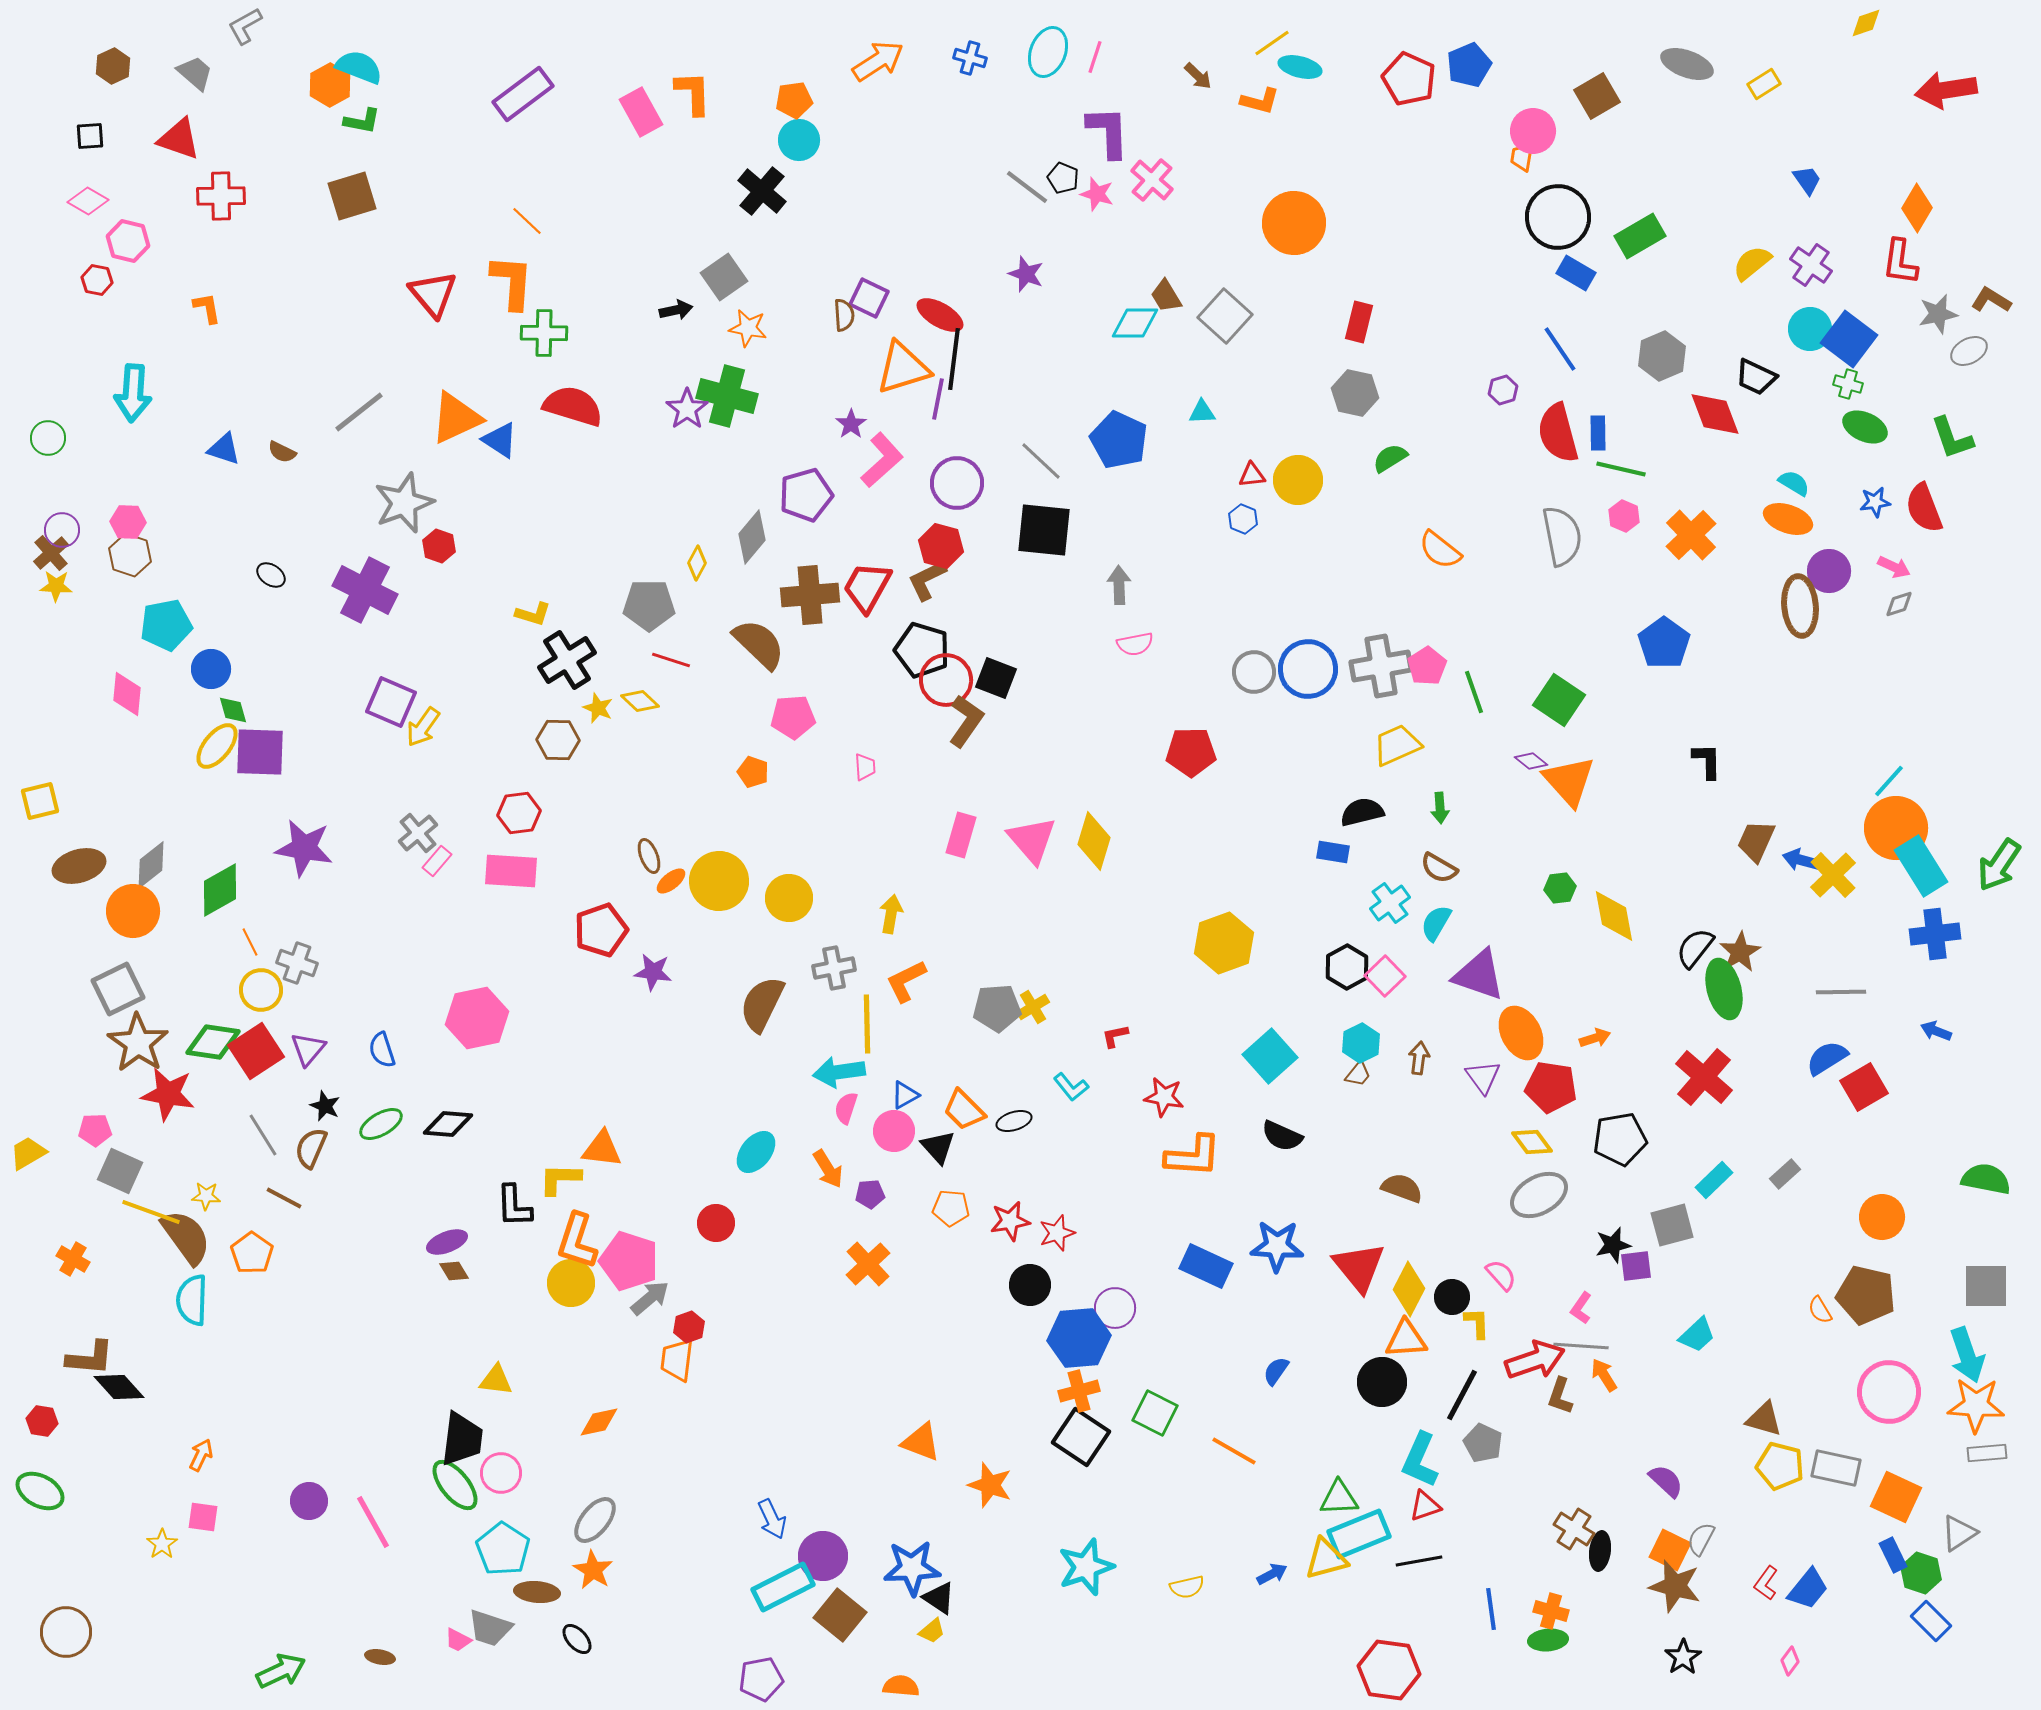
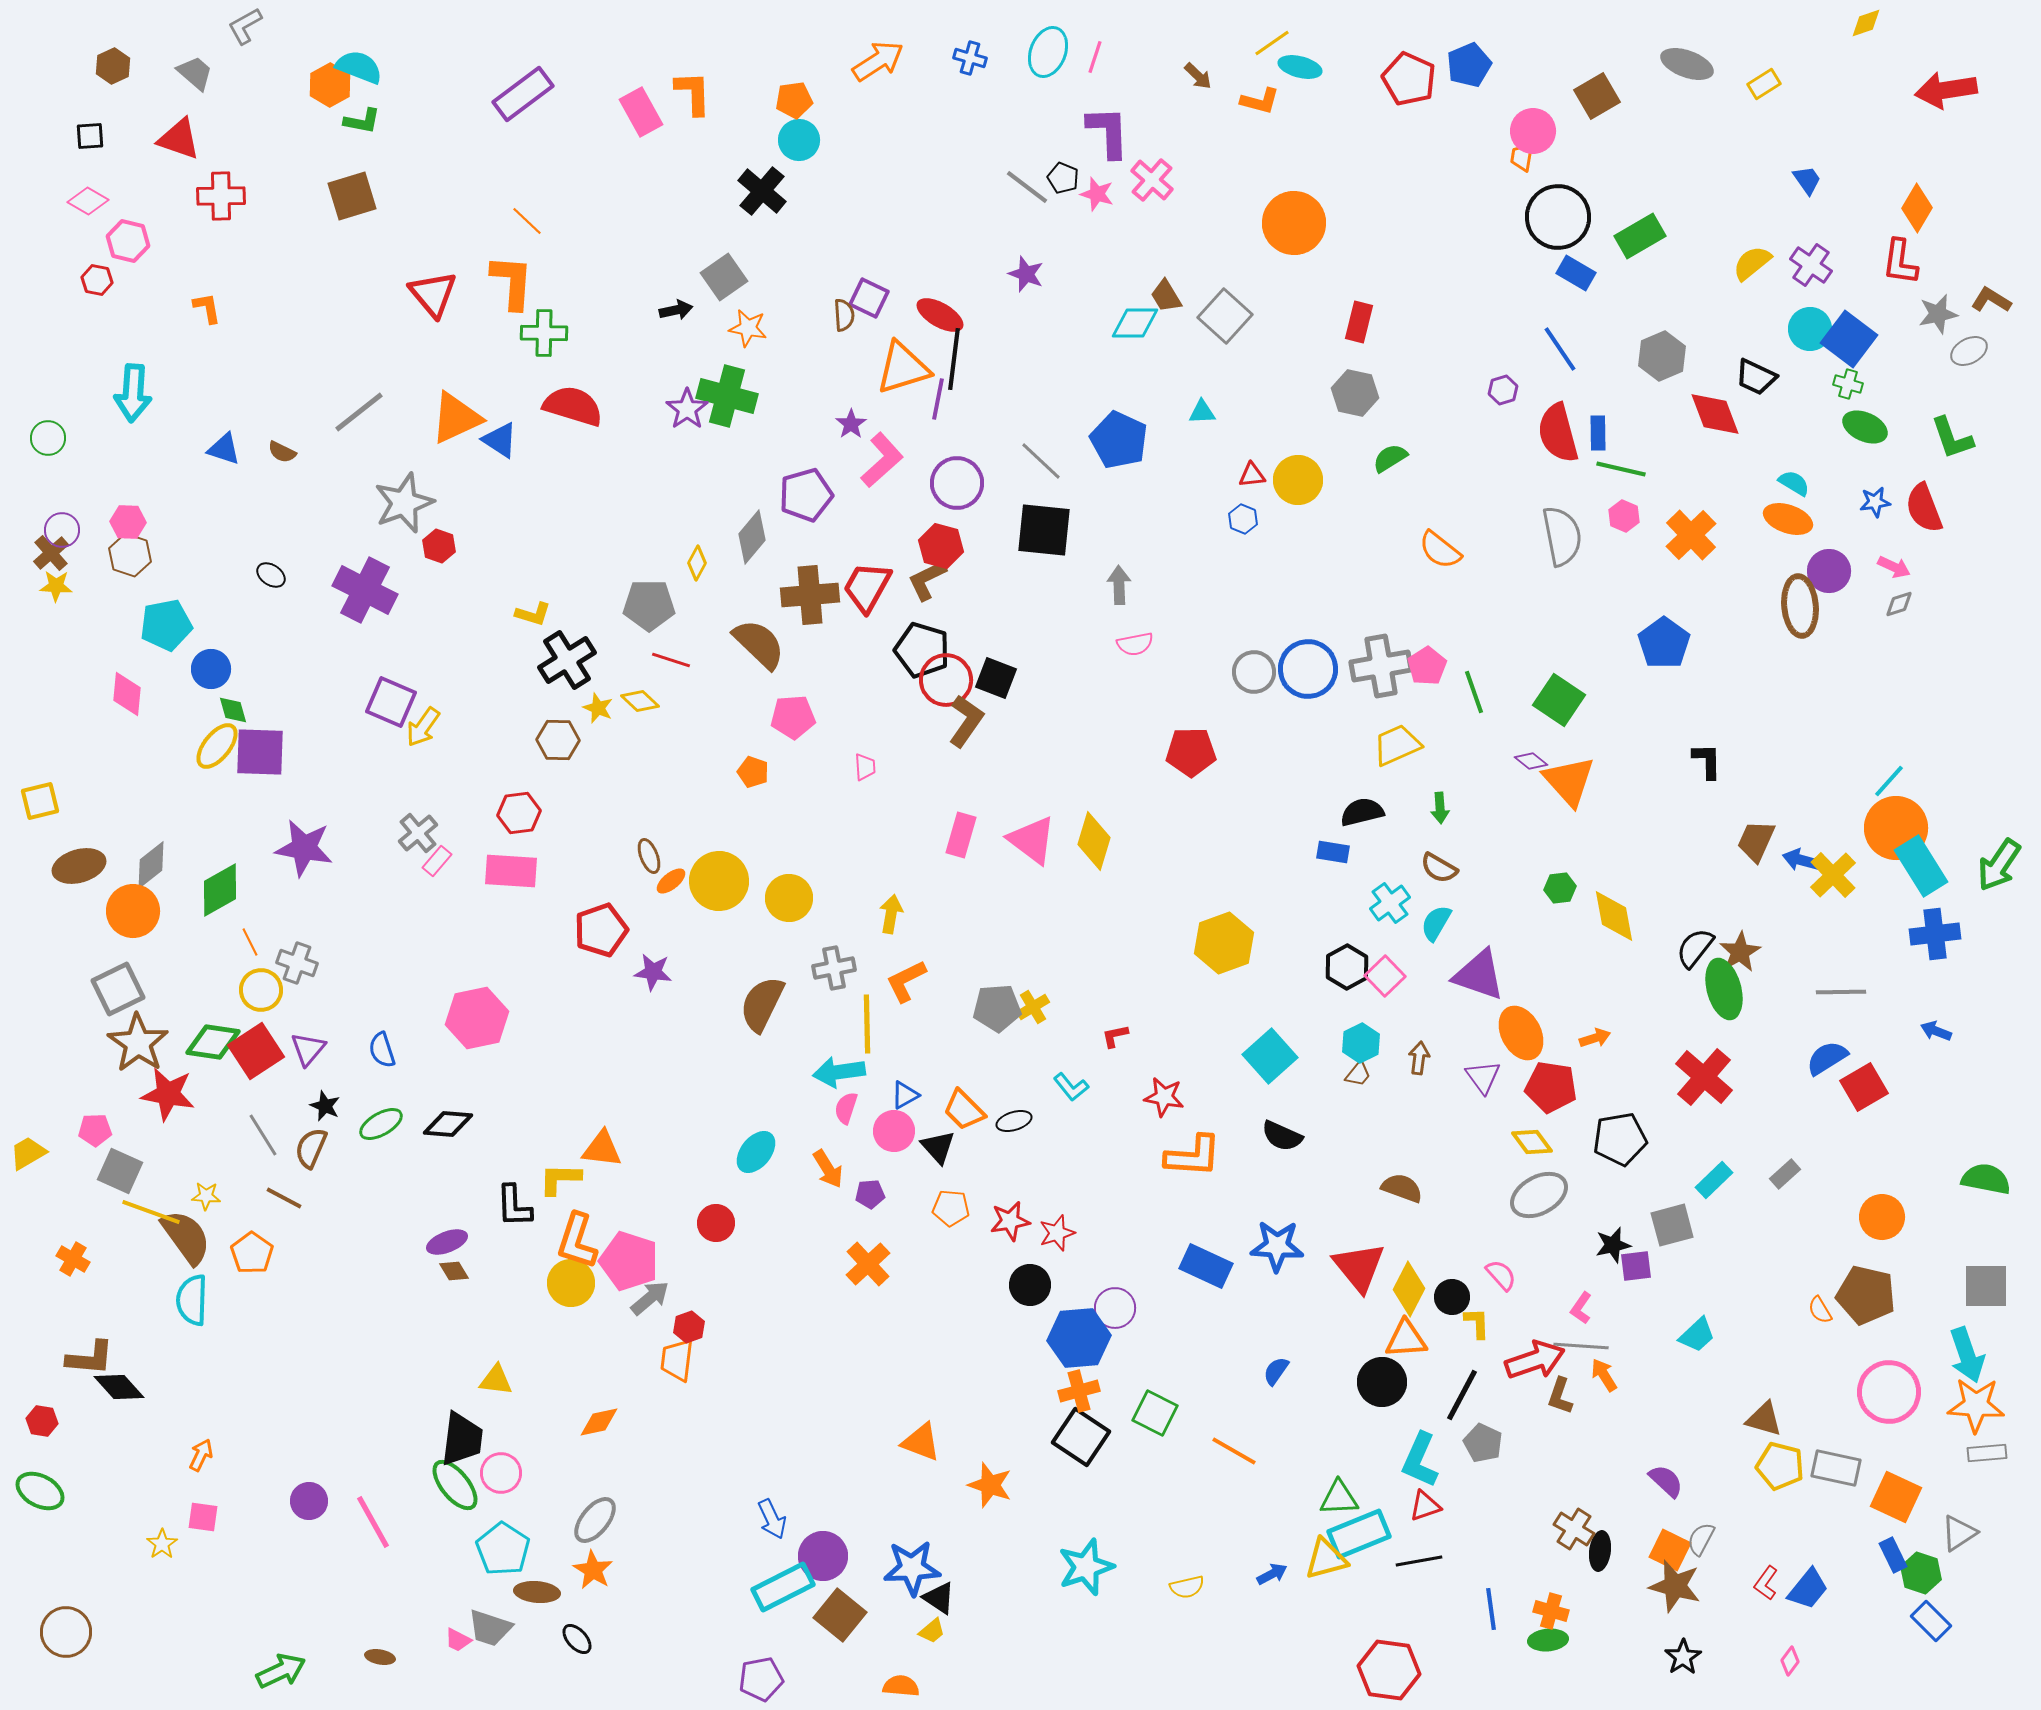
pink triangle at (1032, 840): rotated 12 degrees counterclockwise
